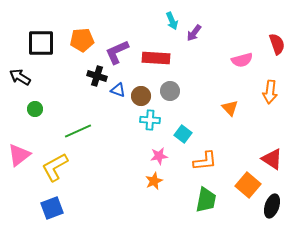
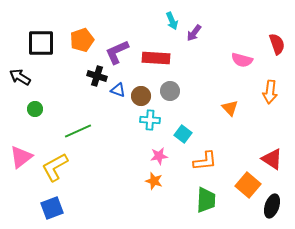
orange pentagon: rotated 15 degrees counterclockwise
pink semicircle: rotated 30 degrees clockwise
pink triangle: moved 2 px right, 2 px down
orange star: rotated 30 degrees counterclockwise
green trapezoid: rotated 8 degrees counterclockwise
